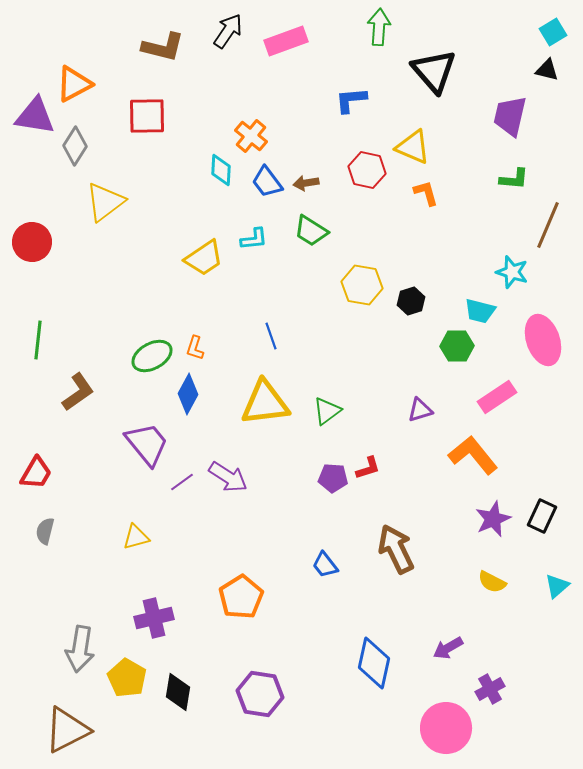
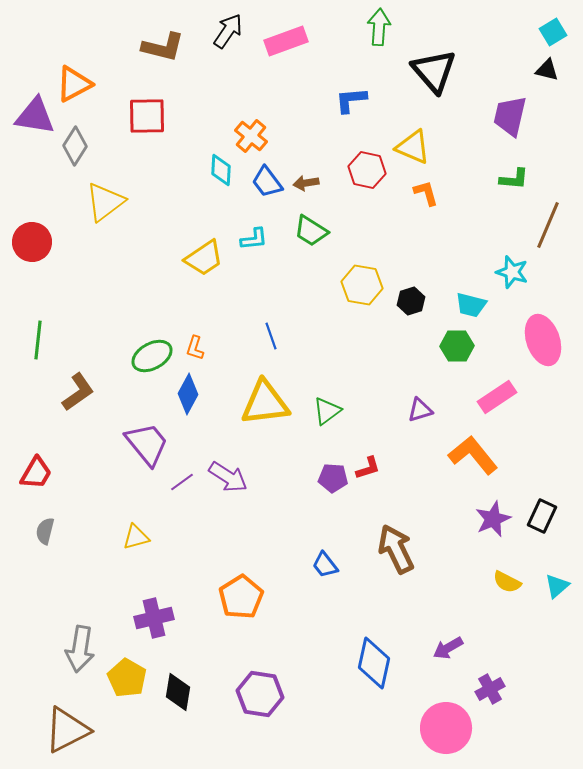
cyan trapezoid at (480, 311): moved 9 px left, 6 px up
yellow semicircle at (492, 582): moved 15 px right
